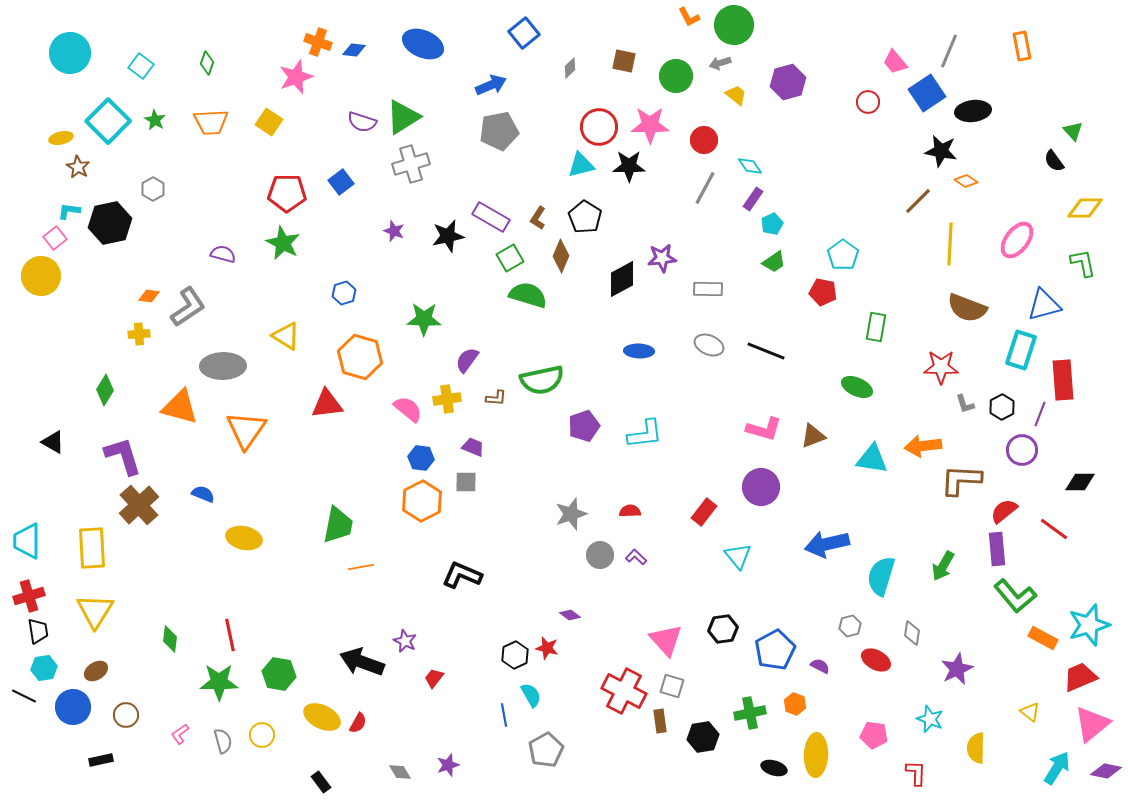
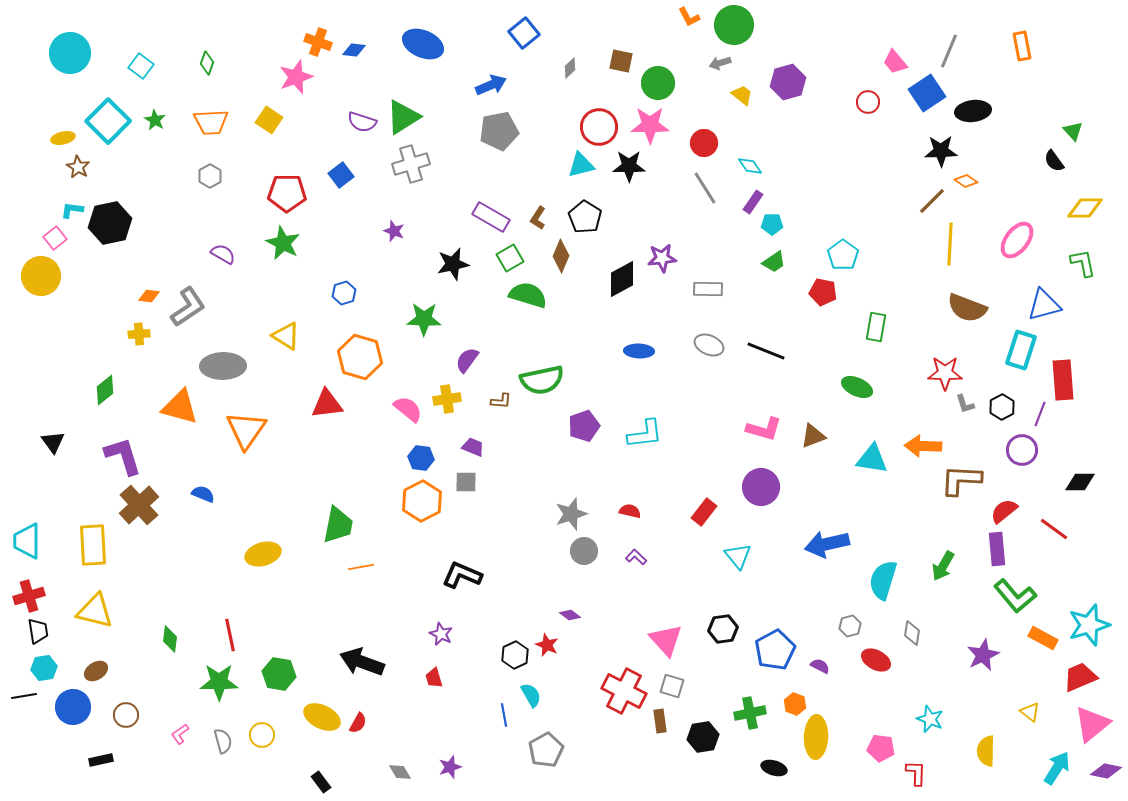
brown square at (624, 61): moved 3 px left
green circle at (676, 76): moved 18 px left, 7 px down
yellow trapezoid at (736, 95): moved 6 px right
yellow square at (269, 122): moved 2 px up
yellow ellipse at (61, 138): moved 2 px right
red circle at (704, 140): moved 3 px down
black star at (941, 151): rotated 12 degrees counterclockwise
blue square at (341, 182): moved 7 px up
gray line at (705, 188): rotated 60 degrees counterclockwise
gray hexagon at (153, 189): moved 57 px right, 13 px up
purple rectangle at (753, 199): moved 3 px down
brown line at (918, 201): moved 14 px right
cyan L-shape at (69, 211): moved 3 px right, 1 px up
cyan pentagon at (772, 224): rotated 25 degrees clockwise
black star at (448, 236): moved 5 px right, 28 px down
purple semicircle at (223, 254): rotated 15 degrees clockwise
red star at (941, 367): moved 4 px right, 6 px down
green diamond at (105, 390): rotated 20 degrees clockwise
brown L-shape at (496, 398): moved 5 px right, 3 px down
black triangle at (53, 442): rotated 25 degrees clockwise
orange arrow at (923, 446): rotated 9 degrees clockwise
red semicircle at (630, 511): rotated 15 degrees clockwise
yellow ellipse at (244, 538): moved 19 px right, 16 px down; rotated 28 degrees counterclockwise
yellow rectangle at (92, 548): moved 1 px right, 3 px up
gray circle at (600, 555): moved 16 px left, 4 px up
cyan semicircle at (881, 576): moved 2 px right, 4 px down
yellow triangle at (95, 611): rotated 48 degrees counterclockwise
purple star at (405, 641): moved 36 px right, 7 px up
red star at (547, 648): moved 3 px up; rotated 10 degrees clockwise
purple star at (957, 669): moved 26 px right, 14 px up
red trapezoid at (434, 678): rotated 55 degrees counterclockwise
black line at (24, 696): rotated 35 degrees counterclockwise
pink pentagon at (874, 735): moved 7 px right, 13 px down
yellow semicircle at (976, 748): moved 10 px right, 3 px down
yellow ellipse at (816, 755): moved 18 px up
purple star at (448, 765): moved 2 px right, 2 px down
